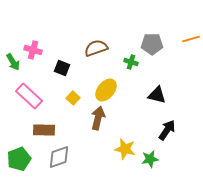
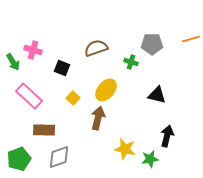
black arrow: moved 6 px down; rotated 20 degrees counterclockwise
